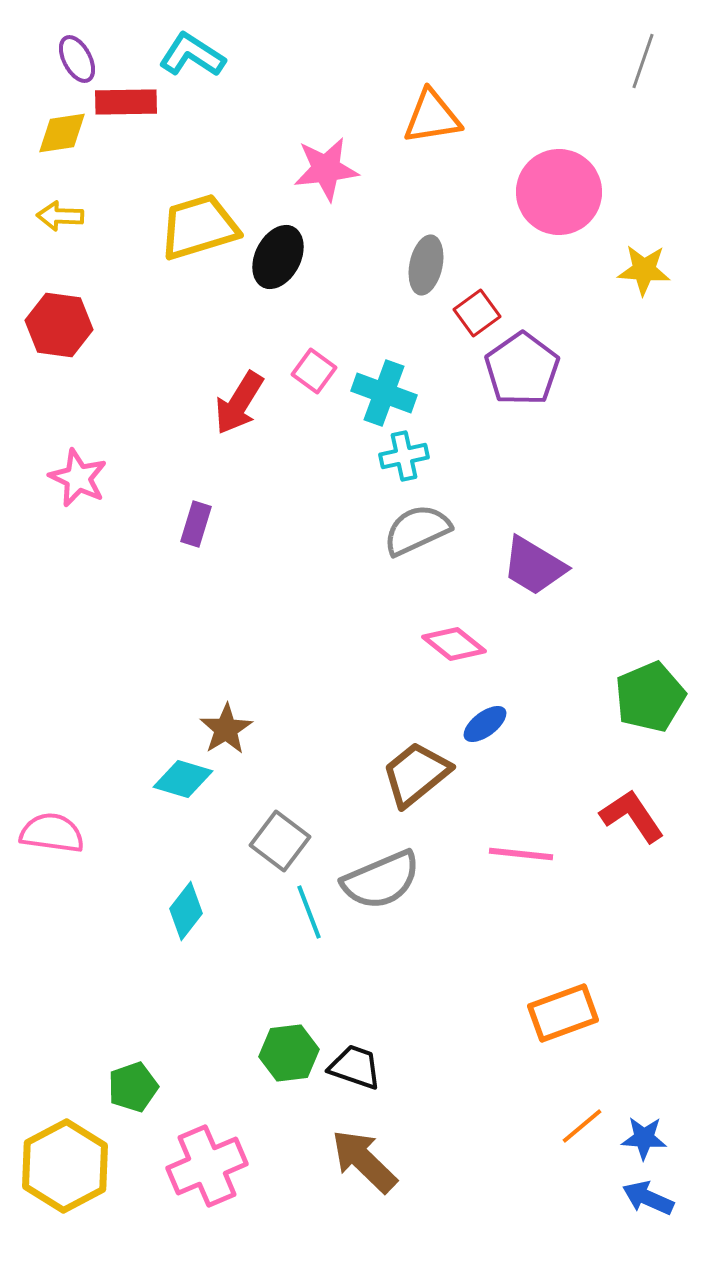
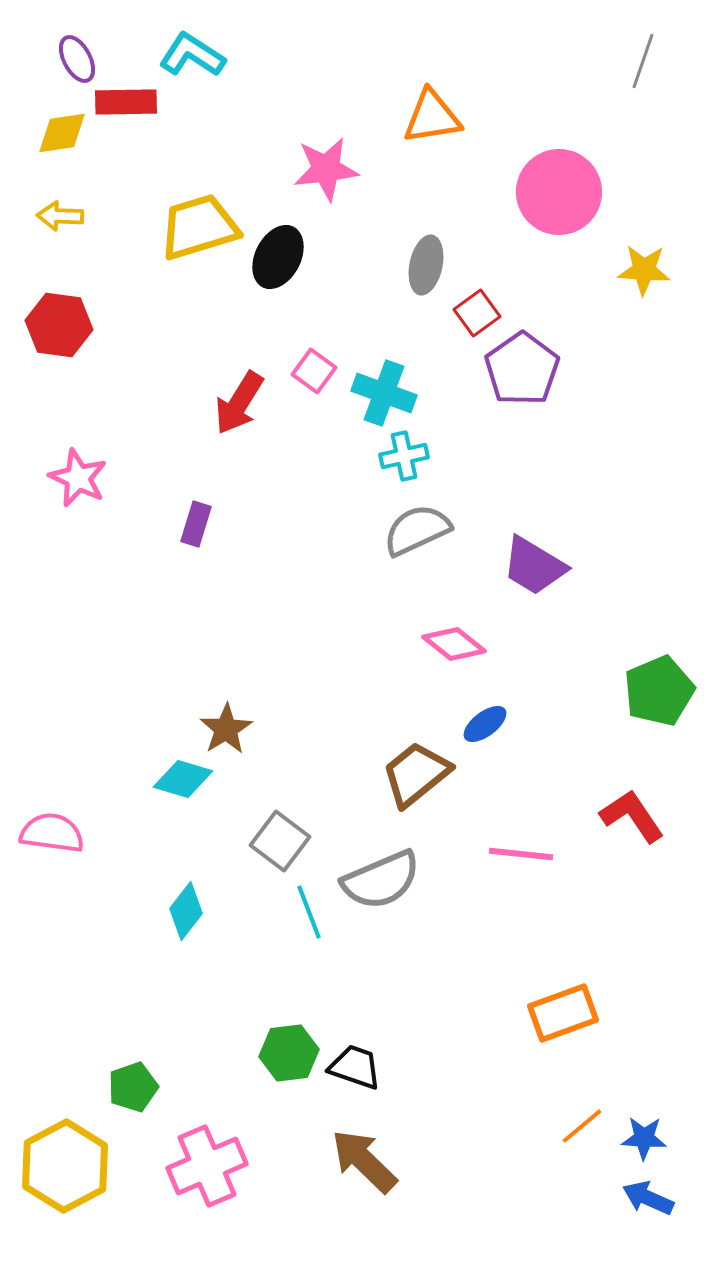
green pentagon at (650, 697): moved 9 px right, 6 px up
